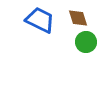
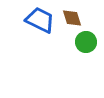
brown diamond: moved 6 px left
